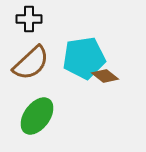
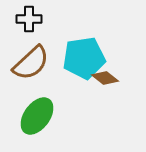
brown diamond: moved 2 px down
